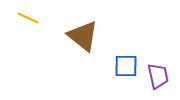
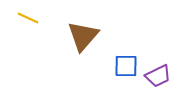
brown triangle: rotated 32 degrees clockwise
purple trapezoid: rotated 76 degrees clockwise
